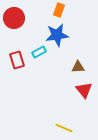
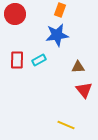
orange rectangle: moved 1 px right
red circle: moved 1 px right, 4 px up
cyan rectangle: moved 8 px down
red rectangle: rotated 18 degrees clockwise
yellow line: moved 2 px right, 3 px up
